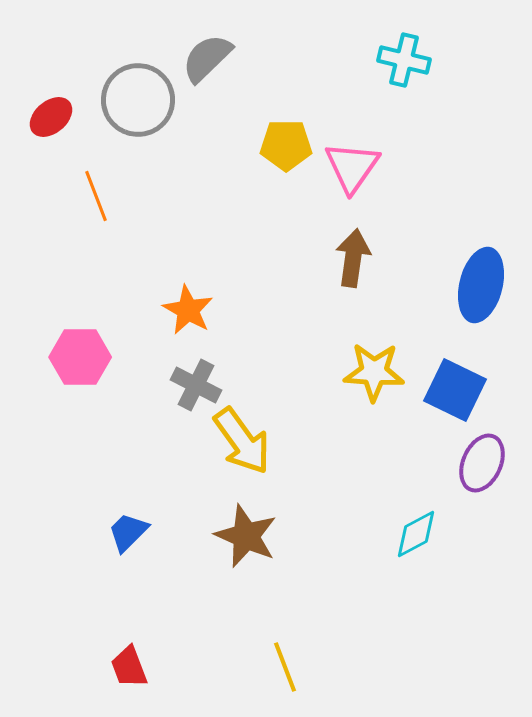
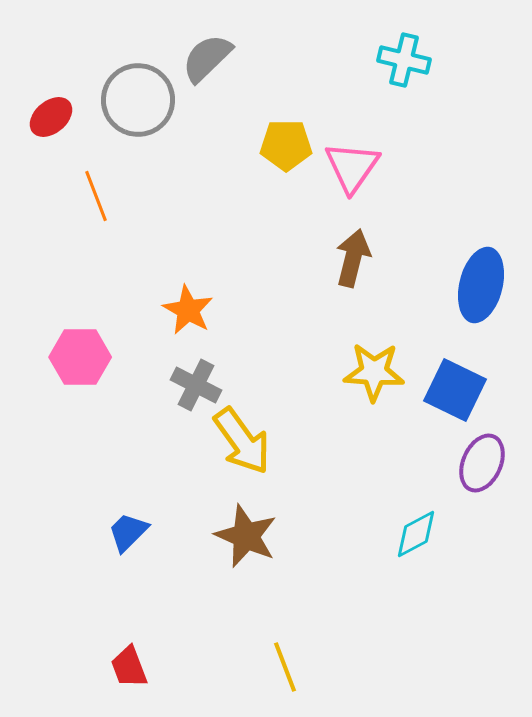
brown arrow: rotated 6 degrees clockwise
